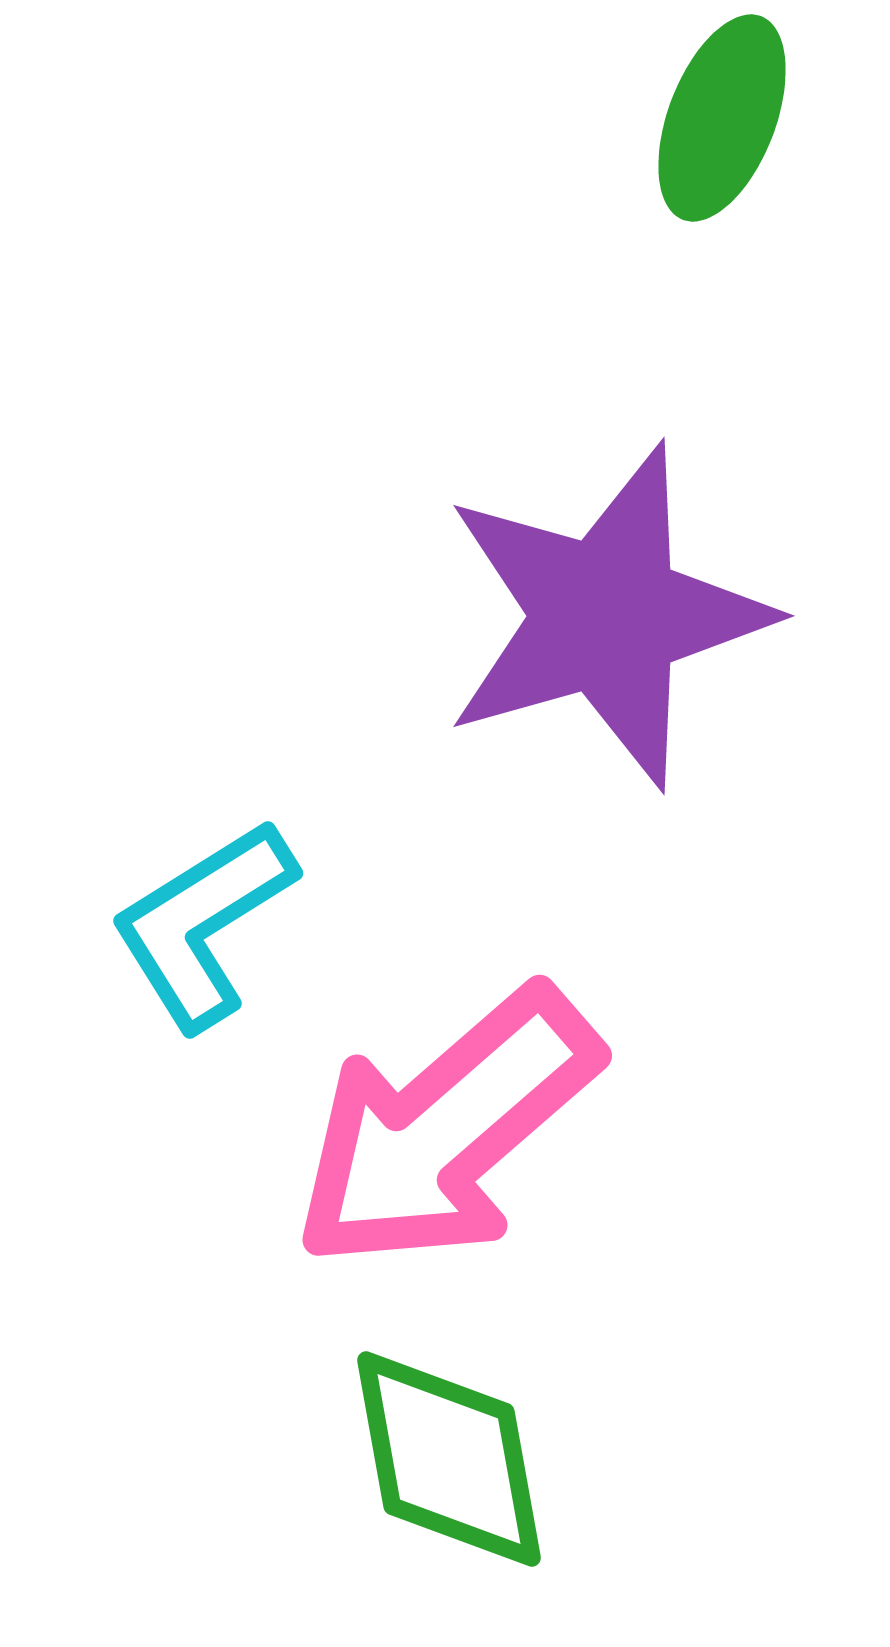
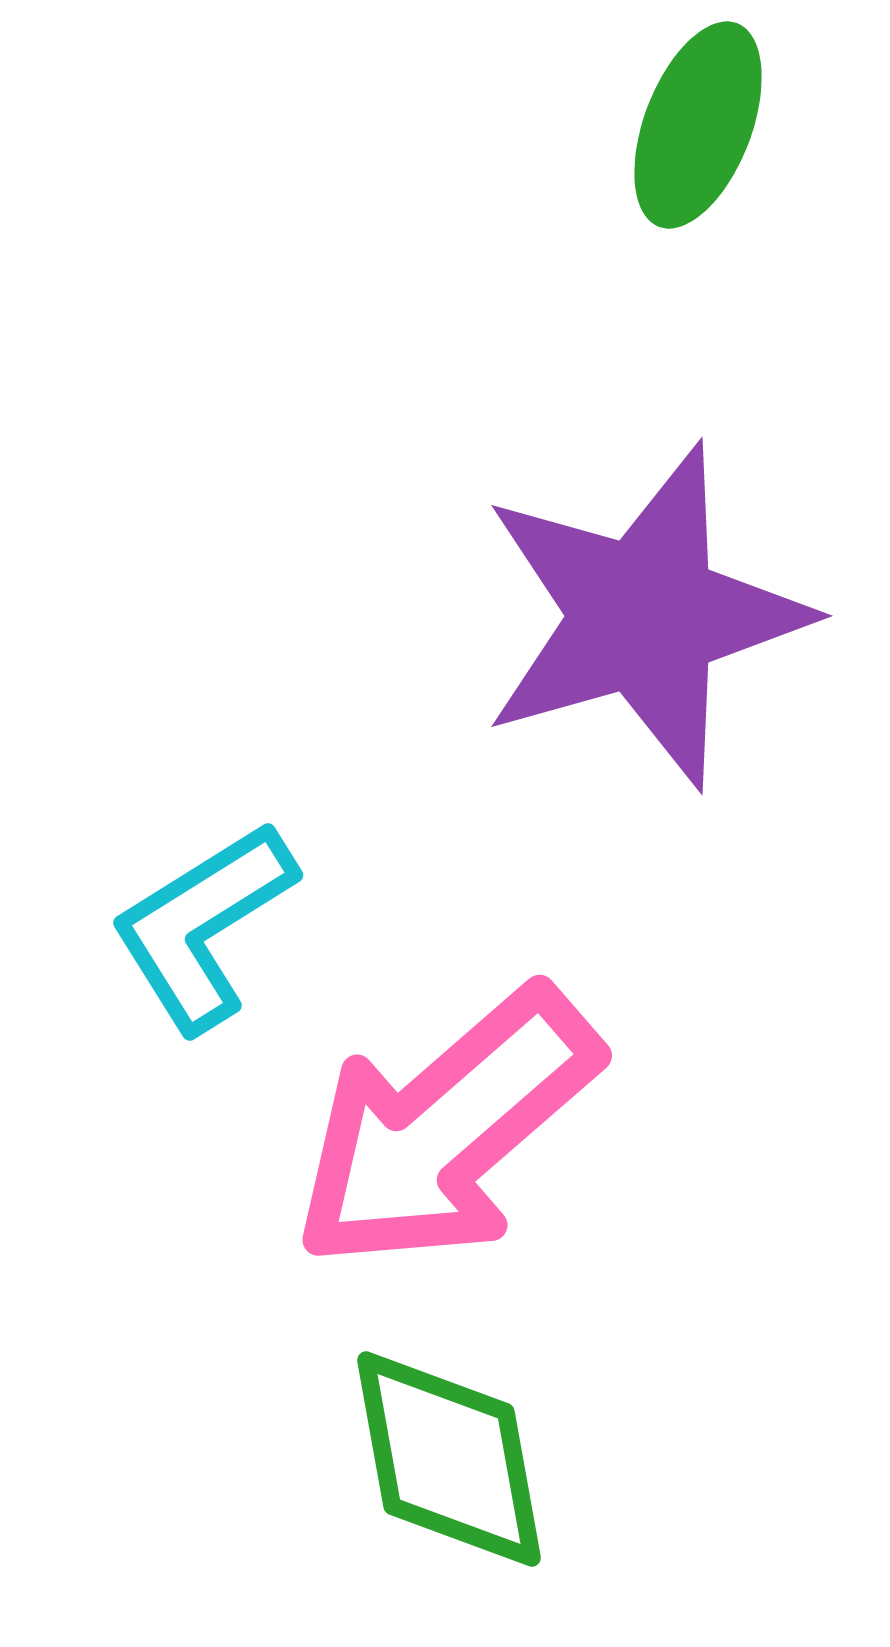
green ellipse: moved 24 px left, 7 px down
purple star: moved 38 px right
cyan L-shape: moved 2 px down
